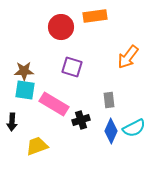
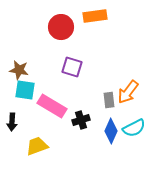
orange arrow: moved 35 px down
brown star: moved 5 px left, 1 px up; rotated 12 degrees clockwise
pink rectangle: moved 2 px left, 2 px down
